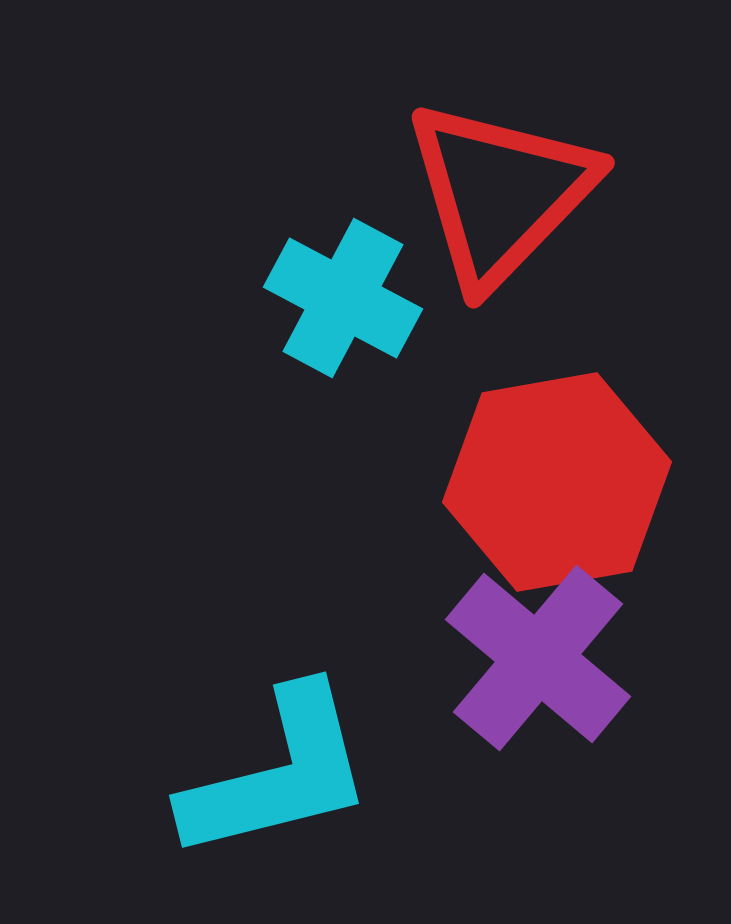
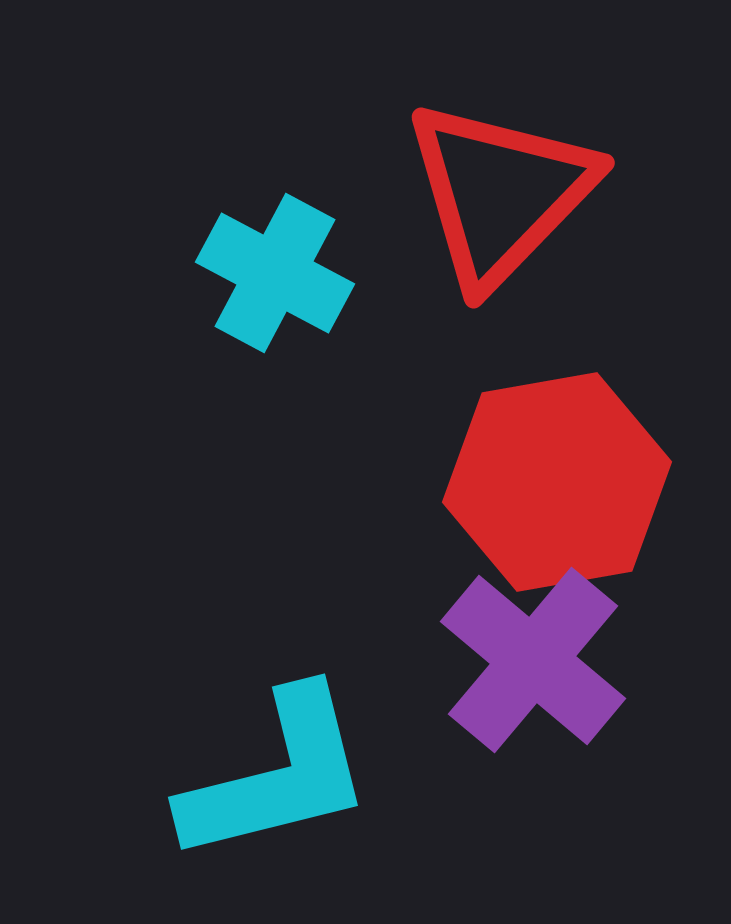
cyan cross: moved 68 px left, 25 px up
purple cross: moved 5 px left, 2 px down
cyan L-shape: moved 1 px left, 2 px down
